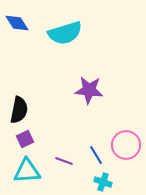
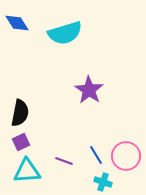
purple star: rotated 28 degrees clockwise
black semicircle: moved 1 px right, 3 px down
purple square: moved 4 px left, 3 px down
pink circle: moved 11 px down
